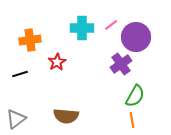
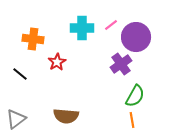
orange cross: moved 3 px right, 1 px up; rotated 15 degrees clockwise
black line: rotated 56 degrees clockwise
